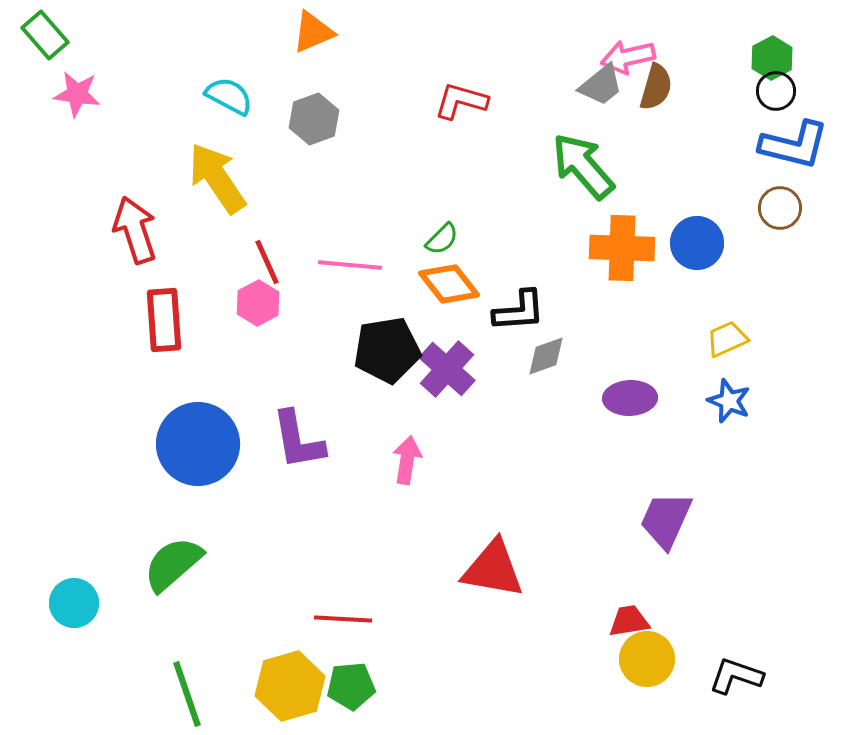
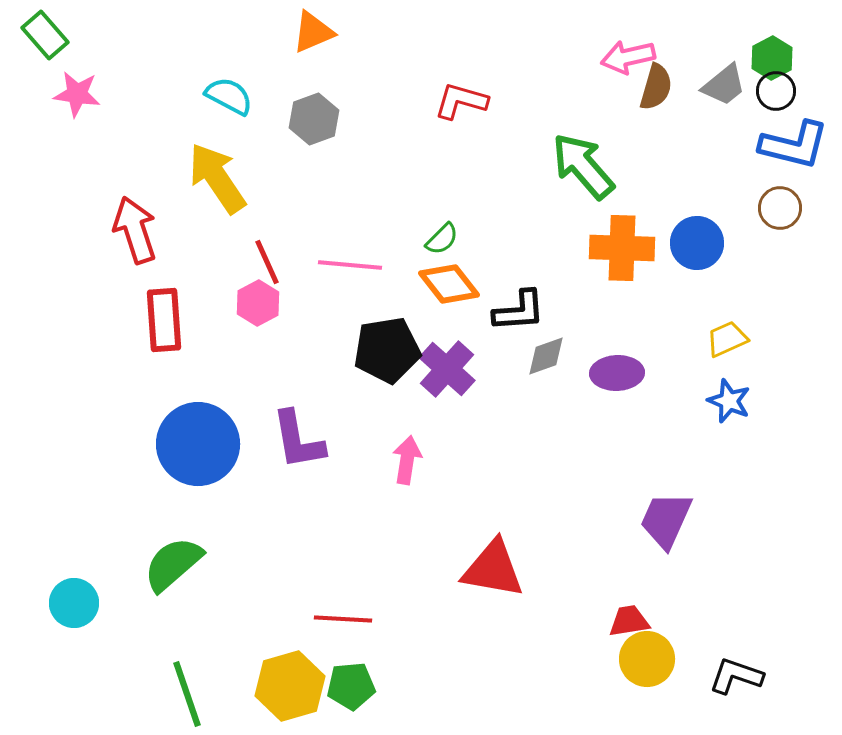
gray trapezoid at (601, 85): moved 123 px right
purple ellipse at (630, 398): moved 13 px left, 25 px up
